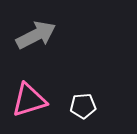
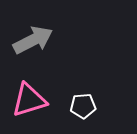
gray arrow: moved 3 px left, 5 px down
